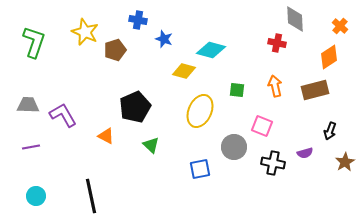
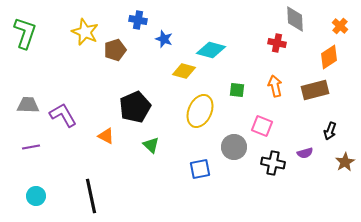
green L-shape: moved 9 px left, 9 px up
